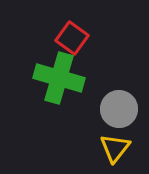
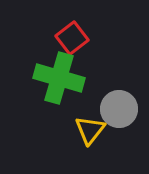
red square: rotated 16 degrees clockwise
yellow triangle: moved 25 px left, 18 px up
